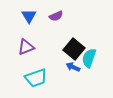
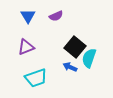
blue triangle: moved 1 px left
black square: moved 1 px right, 2 px up
blue arrow: moved 3 px left
